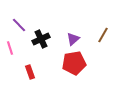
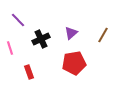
purple line: moved 1 px left, 5 px up
purple triangle: moved 2 px left, 6 px up
red rectangle: moved 1 px left
